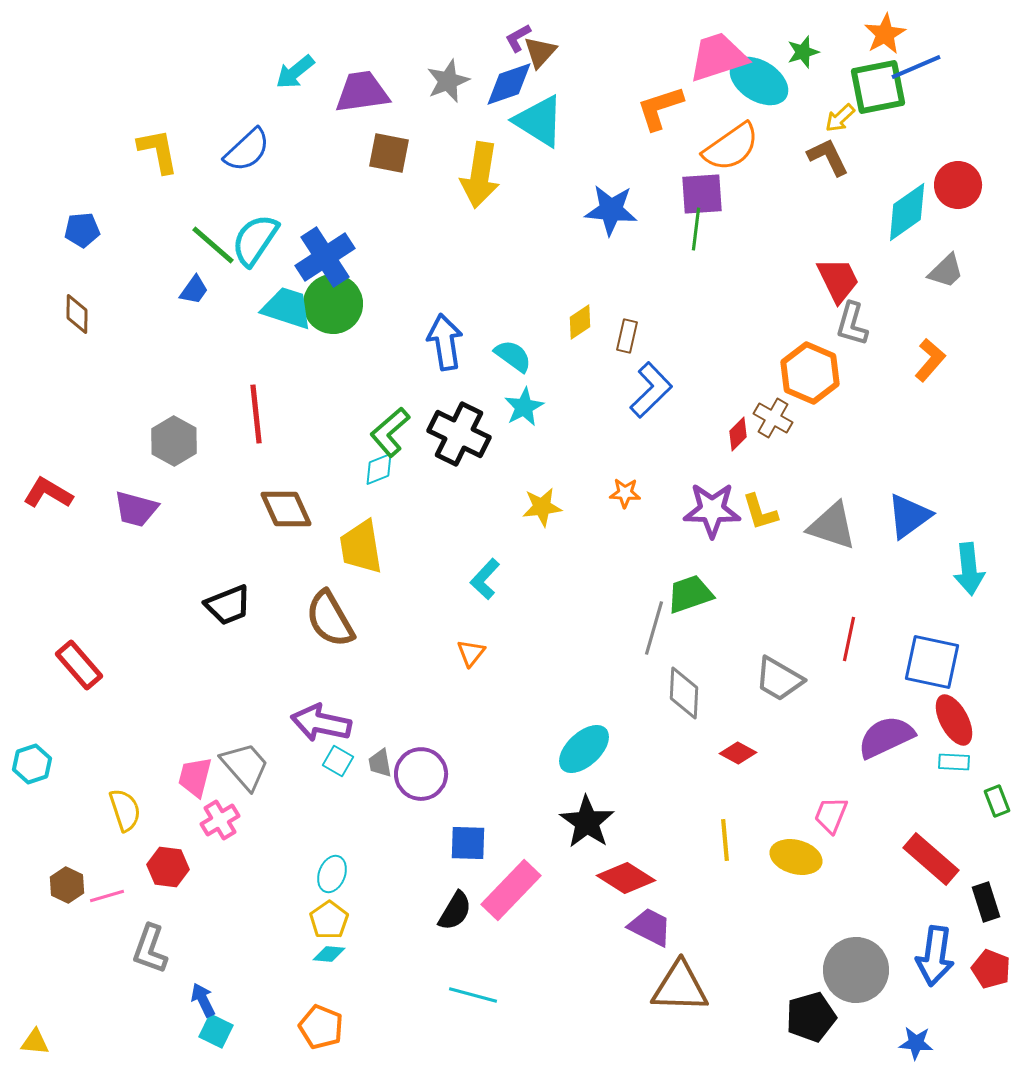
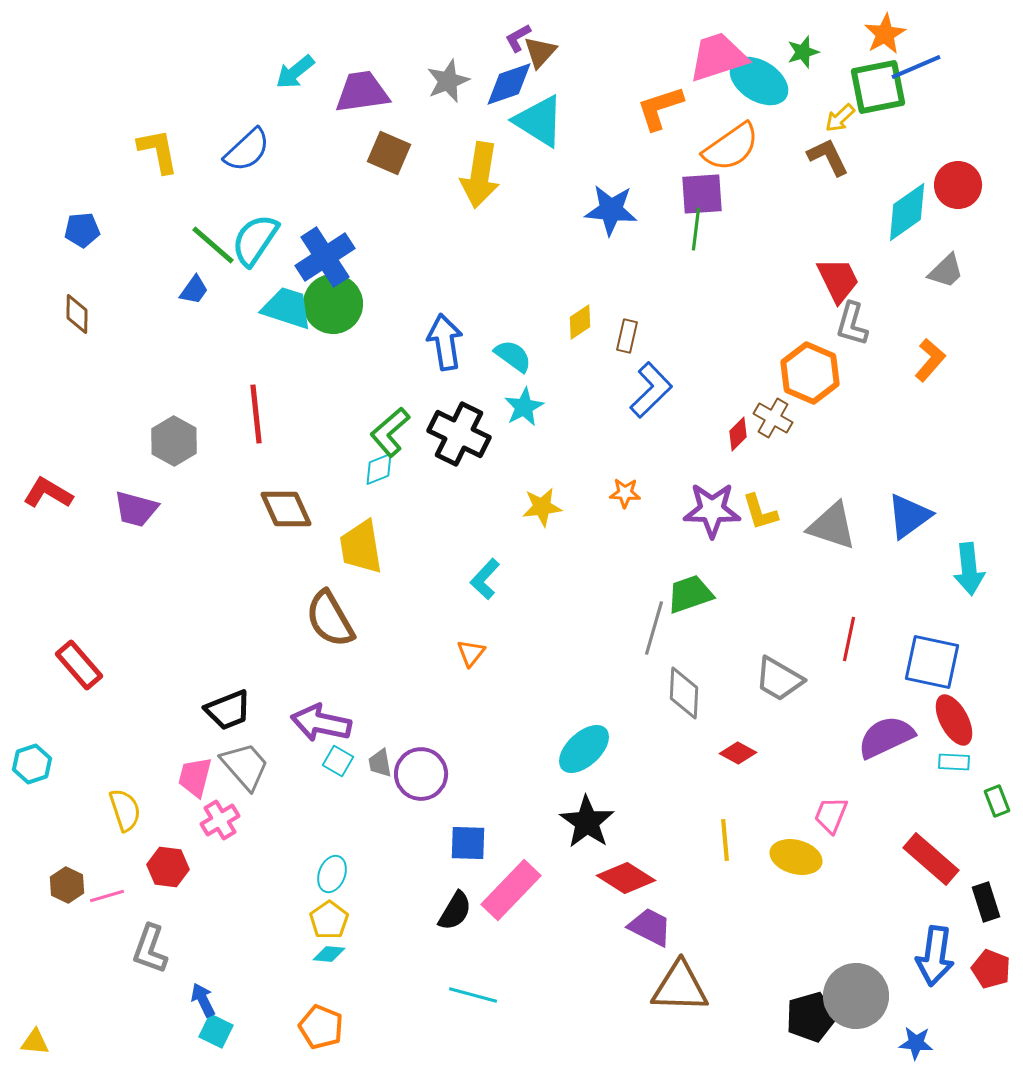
brown square at (389, 153): rotated 12 degrees clockwise
black trapezoid at (228, 605): moved 105 px down
gray circle at (856, 970): moved 26 px down
